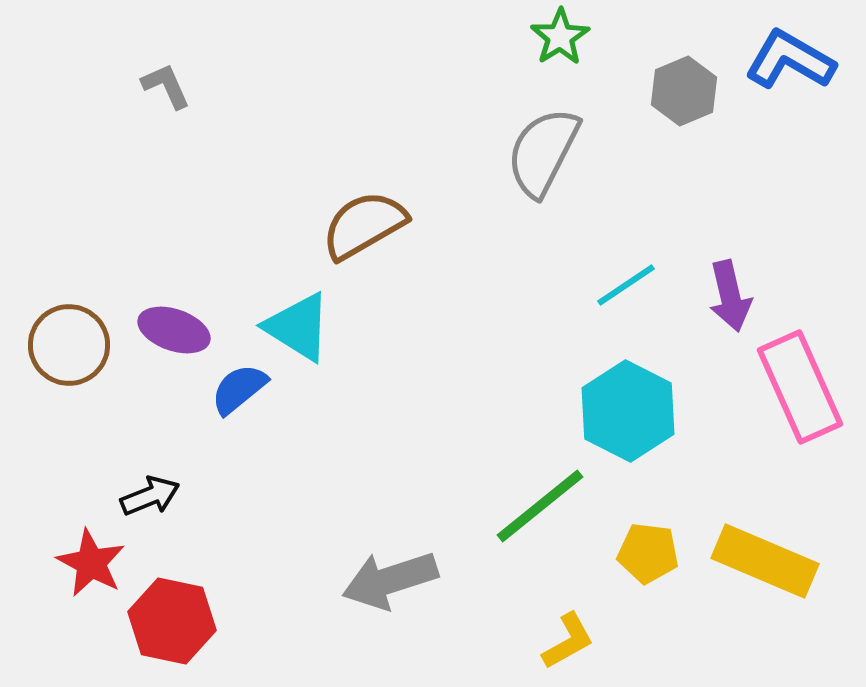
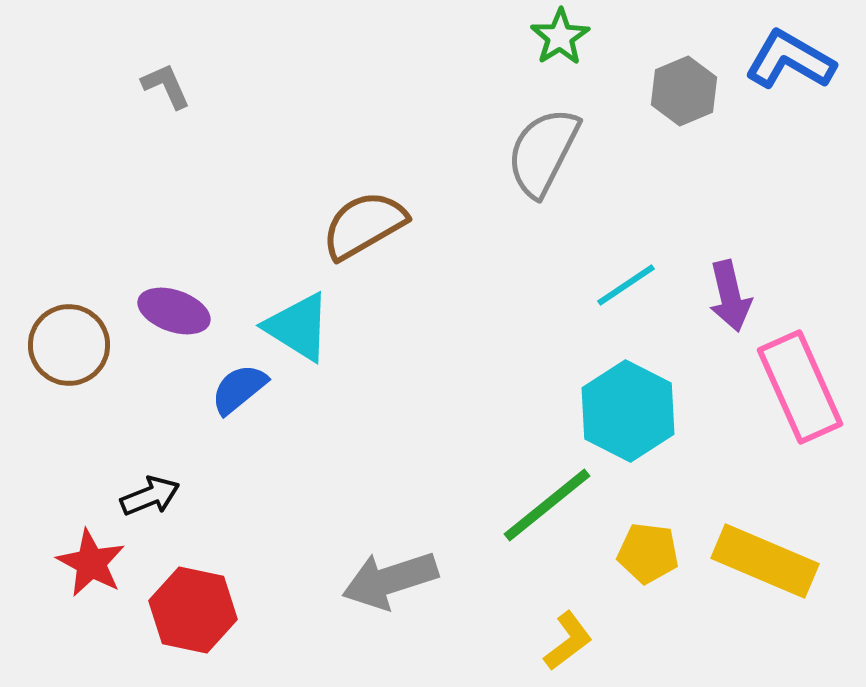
purple ellipse: moved 19 px up
green line: moved 7 px right, 1 px up
red hexagon: moved 21 px right, 11 px up
yellow L-shape: rotated 8 degrees counterclockwise
